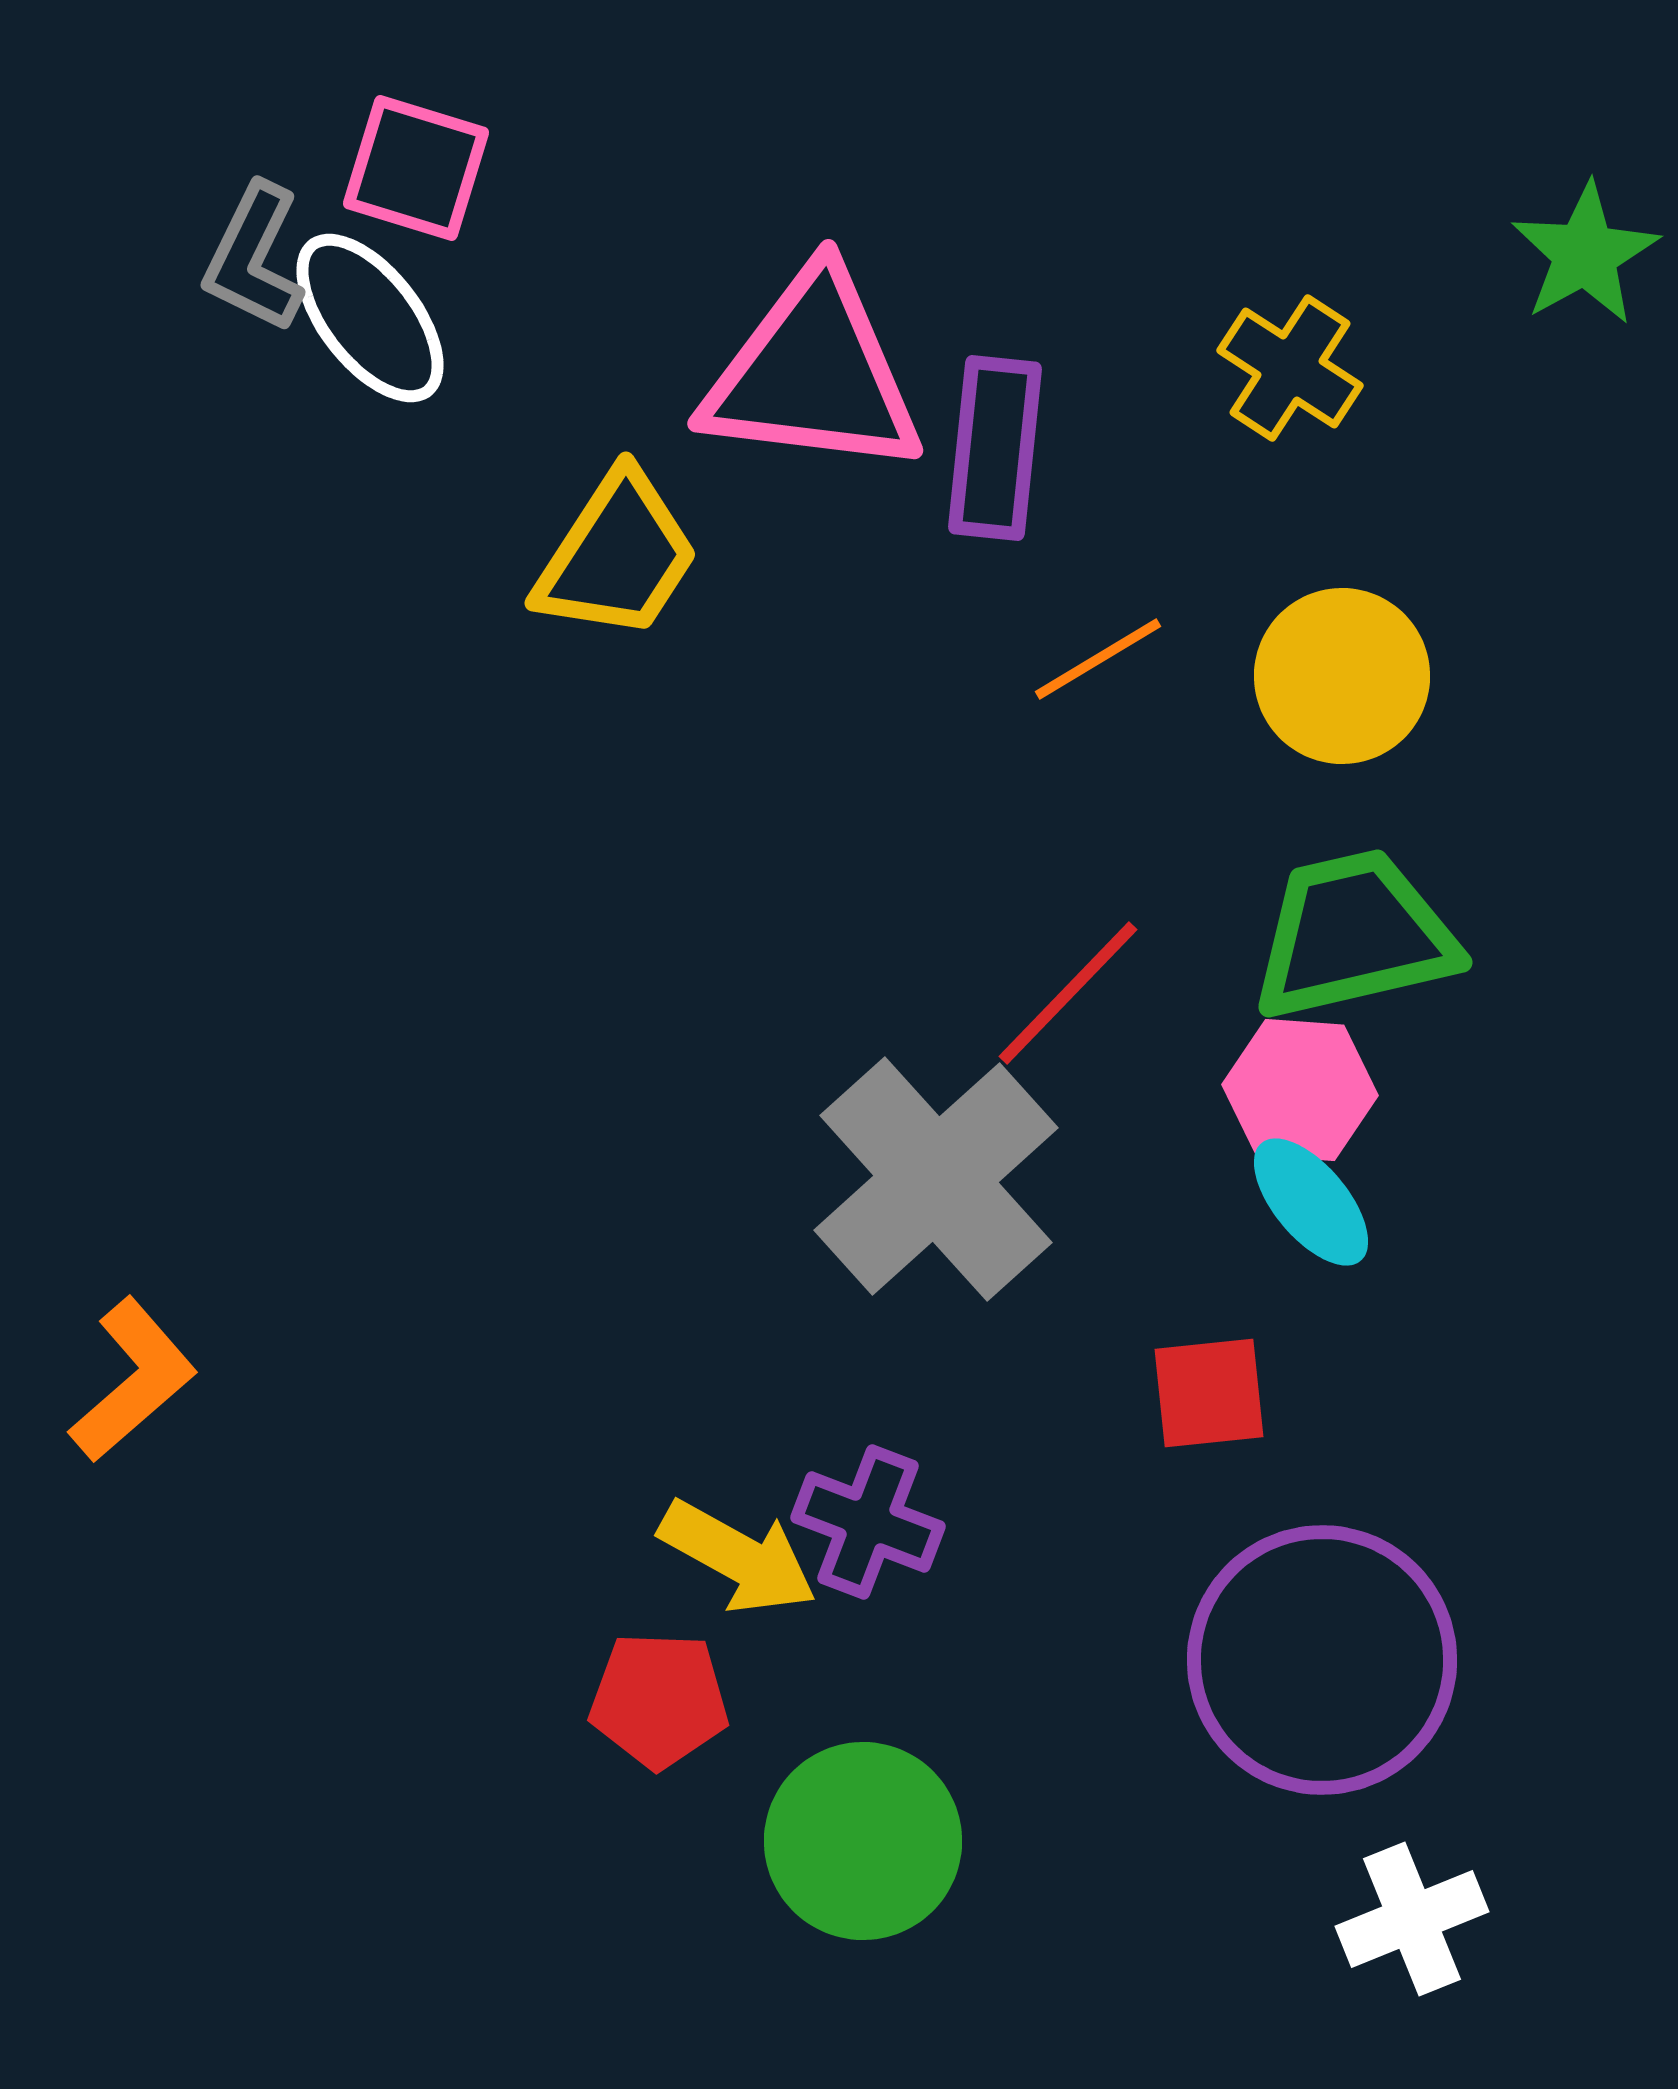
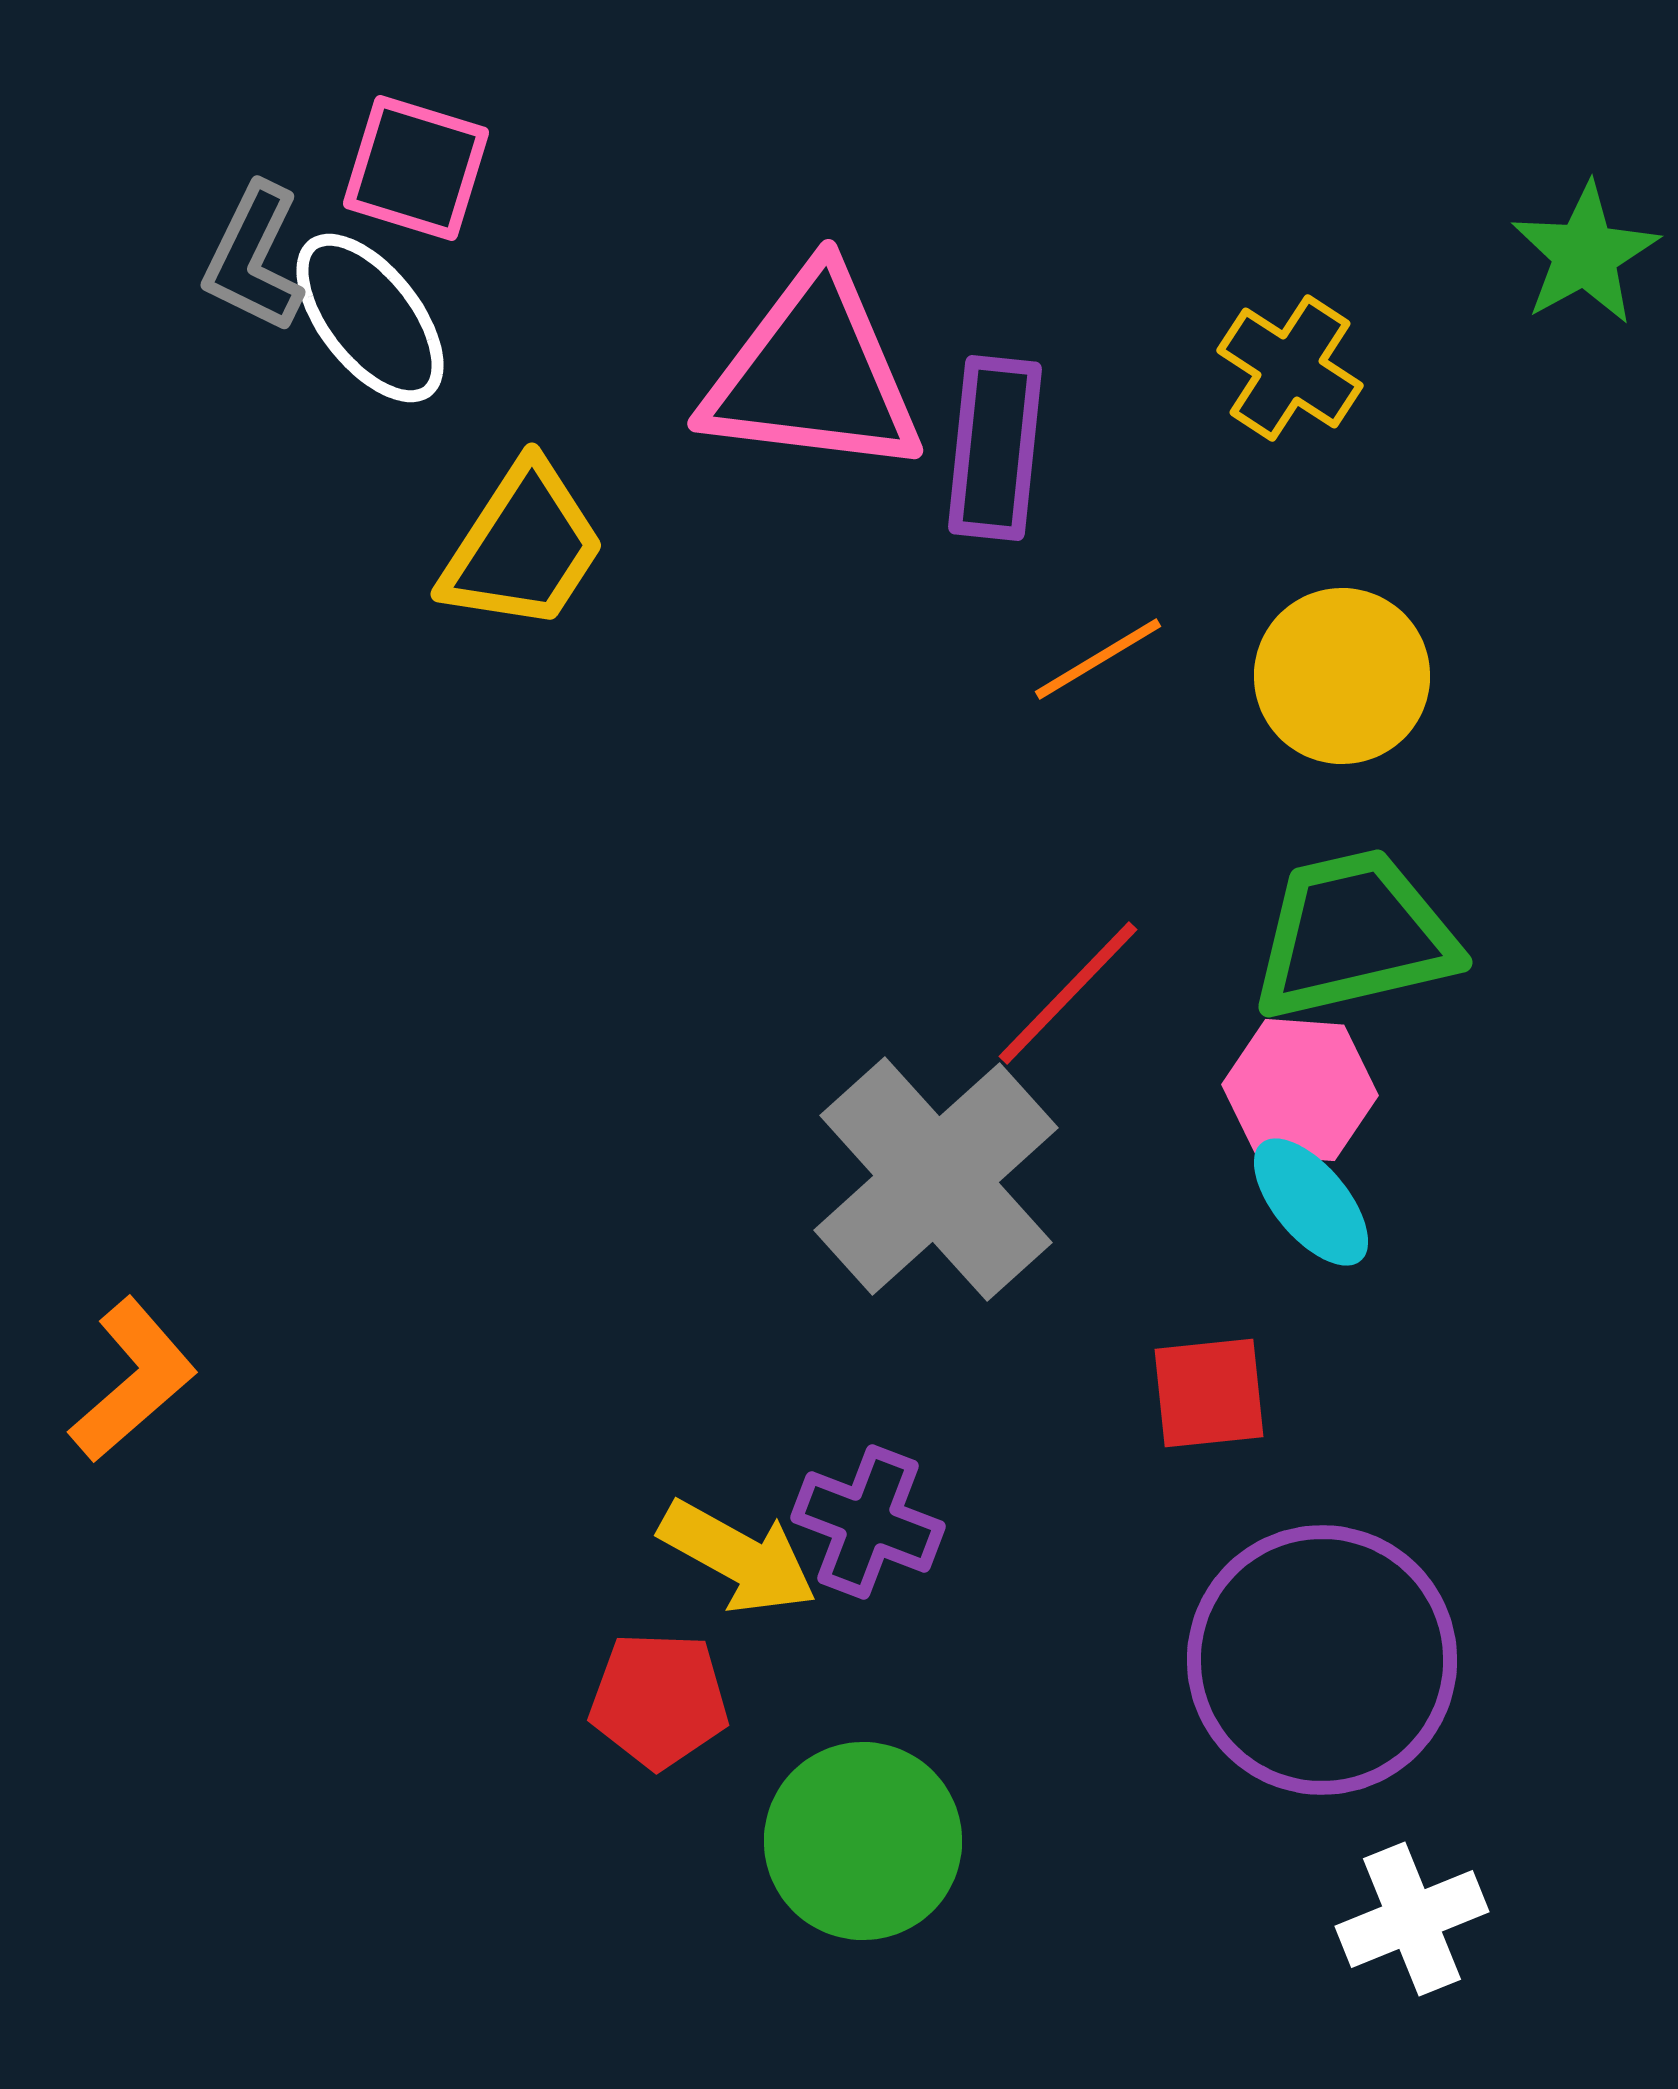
yellow trapezoid: moved 94 px left, 9 px up
